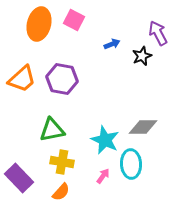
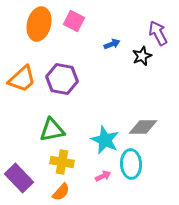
pink square: moved 1 px down
pink arrow: rotated 28 degrees clockwise
